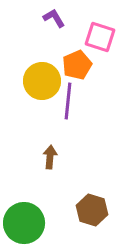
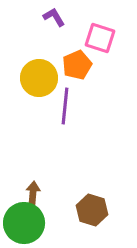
purple L-shape: moved 1 px up
pink square: moved 1 px down
yellow circle: moved 3 px left, 3 px up
purple line: moved 3 px left, 5 px down
brown arrow: moved 17 px left, 36 px down
